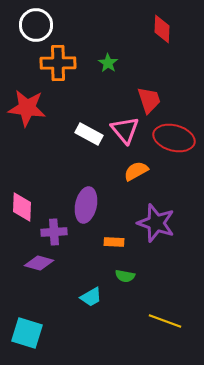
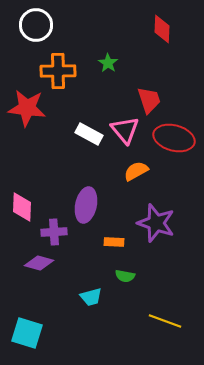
orange cross: moved 8 px down
cyan trapezoid: rotated 15 degrees clockwise
